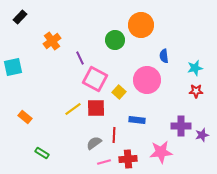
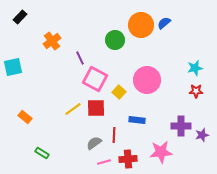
blue semicircle: moved 33 px up; rotated 56 degrees clockwise
